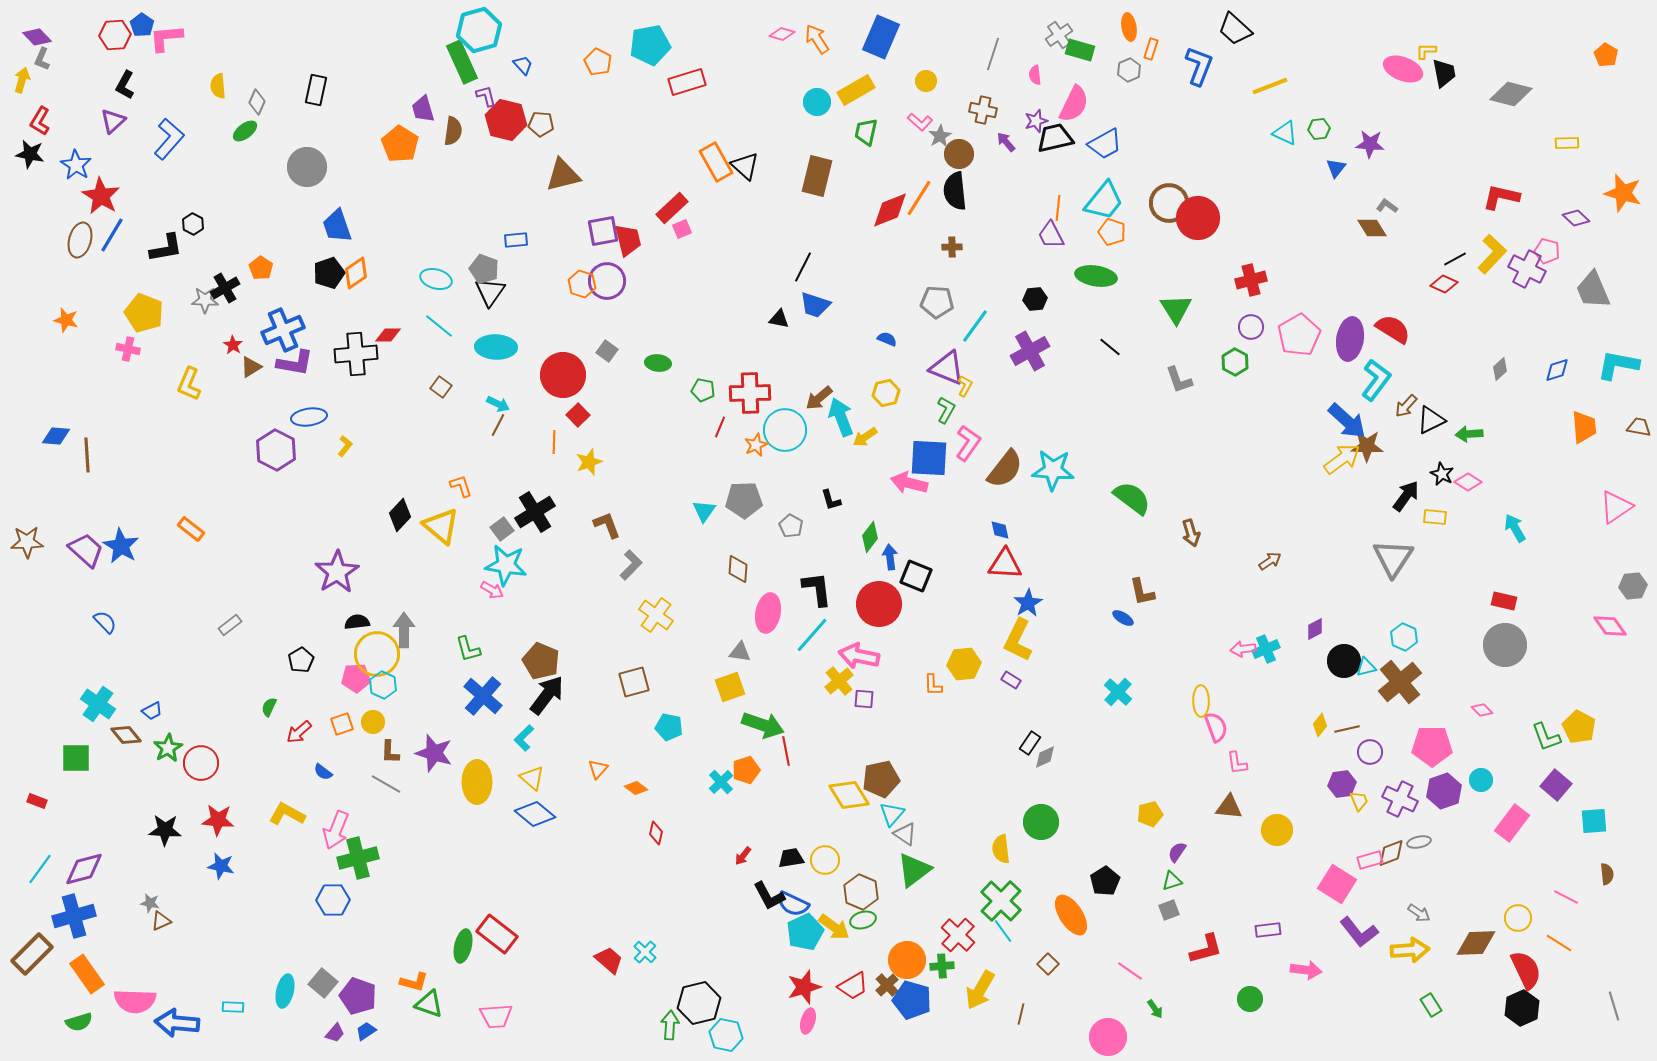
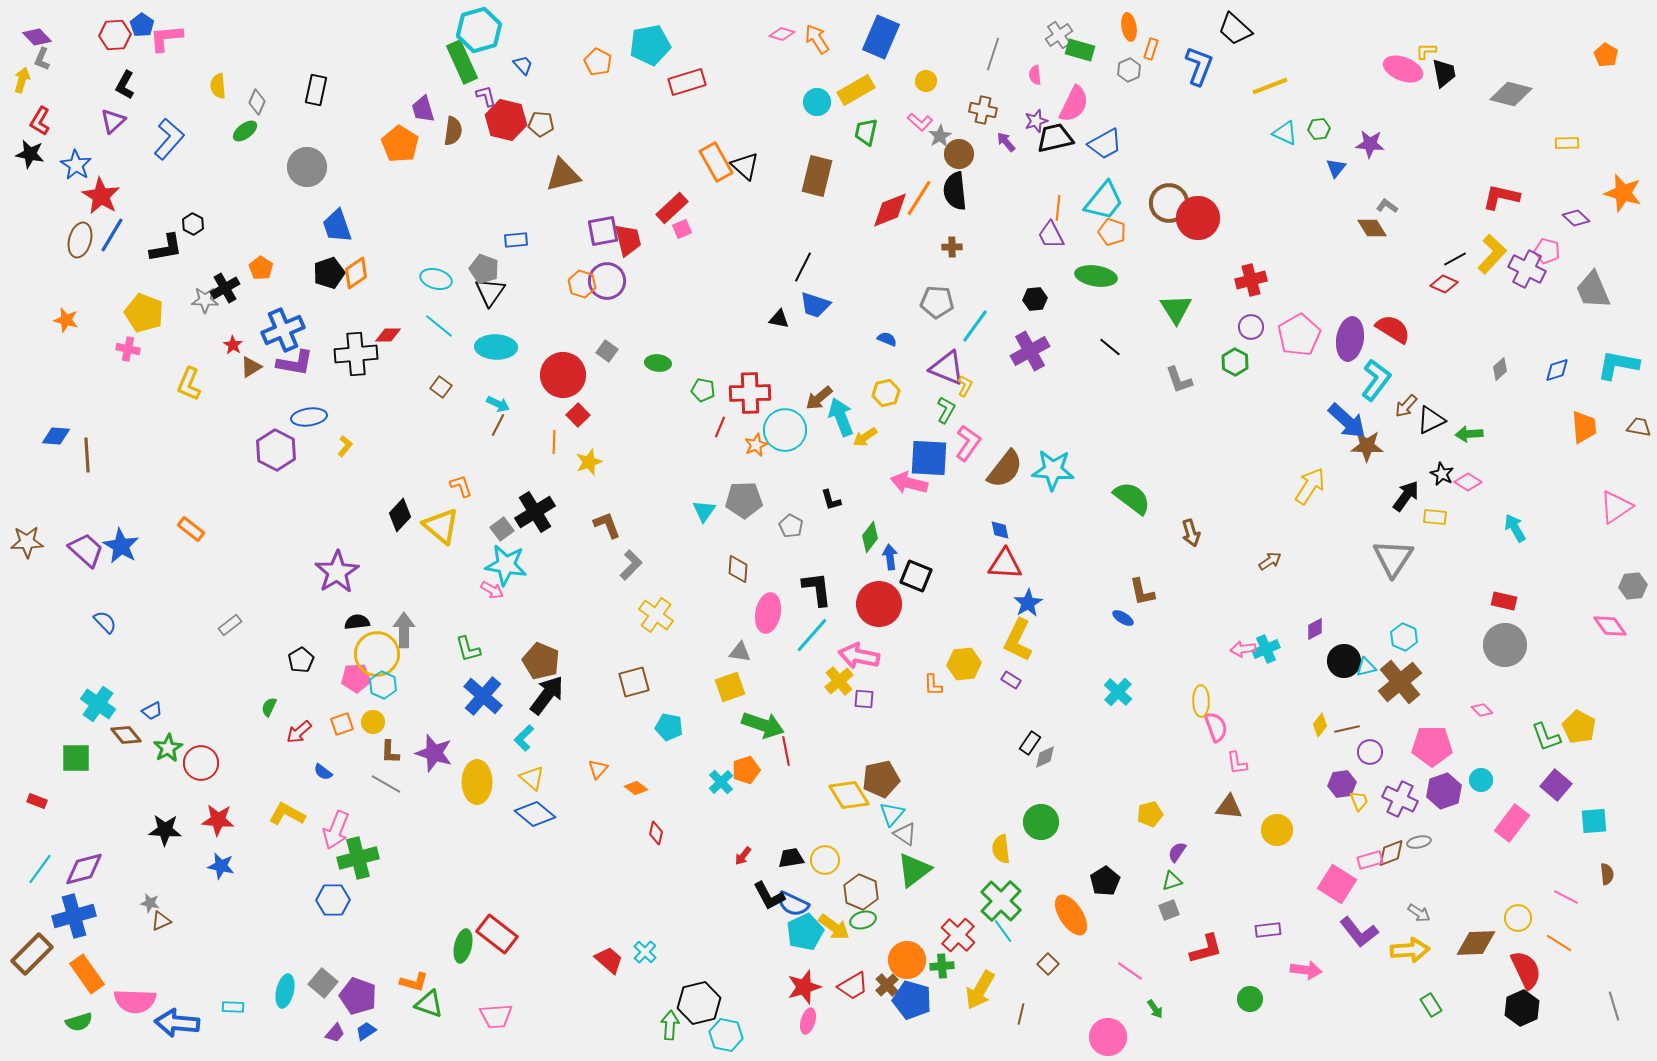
yellow arrow at (1342, 459): moved 32 px left, 27 px down; rotated 21 degrees counterclockwise
